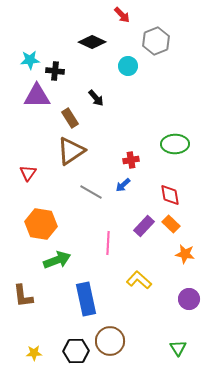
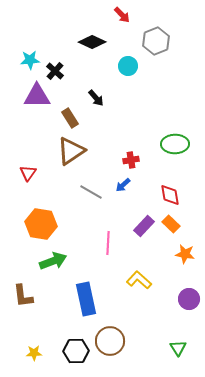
black cross: rotated 36 degrees clockwise
green arrow: moved 4 px left, 1 px down
